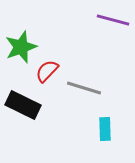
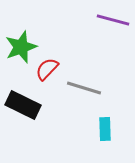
red semicircle: moved 2 px up
